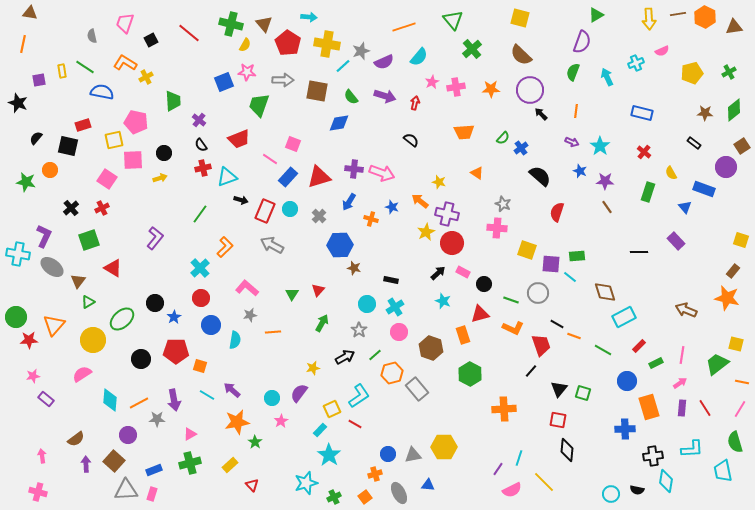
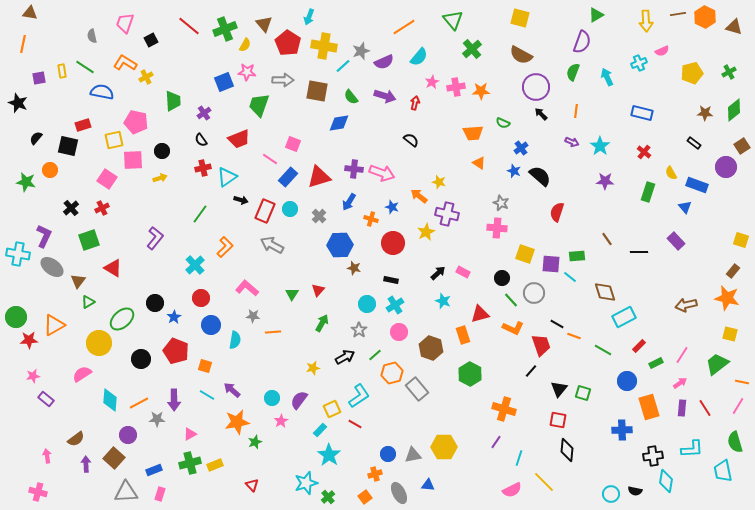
cyan arrow at (309, 17): rotated 105 degrees clockwise
yellow arrow at (649, 19): moved 3 px left, 2 px down
green cross at (231, 24): moved 6 px left, 5 px down; rotated 35 degrees counterclockwise
orange line at (404, 27): rotated 15 degrees counterclockwise
brown triangle at (734, 27): rotated 24 degrees clockwise
red line at (189, 33): moved 7 px up
yellow cross at (327, 44): moved 3 px left, 2 px down
brown semicircle at (521, 55): rotated 15 degrees counterclockwise
cyan cross at (636, 63): moved 3 px right
purple square at (39, 80): moved 2 px up
orange star at (491, 89): moved 10 px left, 2 px down
purple circle at (530, 90): moved 6 px right, 3 px up
purple cross at (199, 120): moved 5 px right, 7 px up; rotated 16 degrees clockwise
orange trapezoid at (464, 132): moved 9 px right, 1 px down
green semicircle at (503, 138): moved 15 px up; rotated 72 degrees clockwise
black semicircle at (201, 145): moved 5 px up
black circle at (164, 153): moved 2 px left, 2 px up
blue star at (580, 171): moved 66 px left
orange triangle at (477, 173): moved 2 px right, 10 px up
cyan triangle at (227, 177): rotated 15 degrees counterclockwise
blue rectangle at (704, 189): moved 7 px left, 4 px up
orange arrow at (420, 201): moved 1 px left, 5 px up
gray star at (503, 204): moved 2 px left, 1 px up
brown line at (607, 207): moved 32 px down
red circle at (452, 243): moved 59 px left
yellow square at (527, 250): moved 2 px left, 4 px down
cyan cross at (200, 268): moved 5 px left, 3 px up
black circle at (484, 284): moved 18 px right, 6 px up
gray circle at (538, 293): moved 4 px left
green line at (511, 300): rotated 28 degrees clockwise
cyan cross at (395, 307): moved 2 px up
brown arrow at (686, 310): moved 5 px up; rotated 35 degrees counterclockwise
gray star at (250, 315): moved 3 px right, 1 px down; rotated 16 degrees clockwise
orange triangle at (54, 325): rotated 20 degrees clockwise
yellow circle at (93, 340): moved 6 px right, 3 px down
yellow square at (736, 344): moved 6 px left, 10 px up
red pentagon at (176, 351): rotated 20 degrees clockwise
pink line at (682, 355): rotated 24 degrees clockwise
orange square at (200, 366): moved 5 px right
purple semicircle at (299, 393): moved 7 px down
purple arrow at (174, 400): rotated 10 degrees clockwise
orange cross at (504, 409): rotated 20 degrees clockwise
pink line at (740, 409): moved 2 px left, 3 px up
blue cross at (625, 429): moved 3 px left, 1 px down
green star at (255, 442): rotated 16 degrees clockwise
pink arrow at (42, 456): moved 5 px right
brown square at (114, 461): moved 3 px up
yellow rectangle at (230, 465): moved 15 px left; rotated 21 degrees clockwise
purple line at (498, 469): moved 2 px left, 27 px up
gray triangle at (126, 490): moved 2 px down
black semicircle at (637, 490): moved 2 px left, 1 px down
pink rectangle at (152, 494): moved 8 px right
green cross at (334, 497): moved 6 px left; rotated 16 degrees counterclockwise
